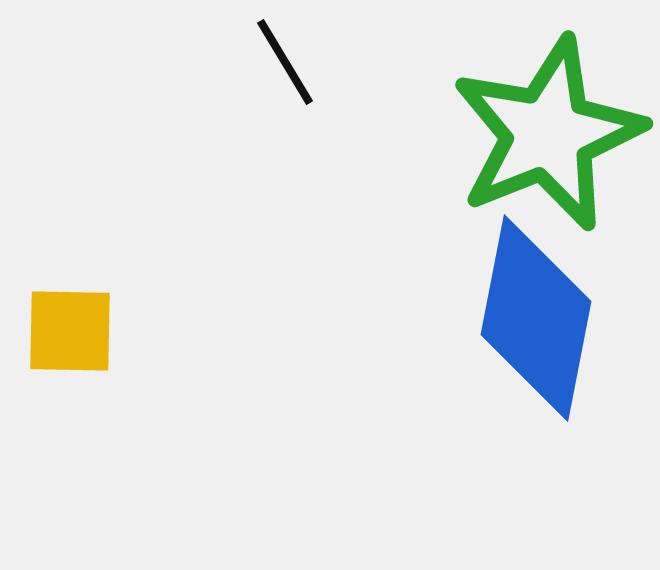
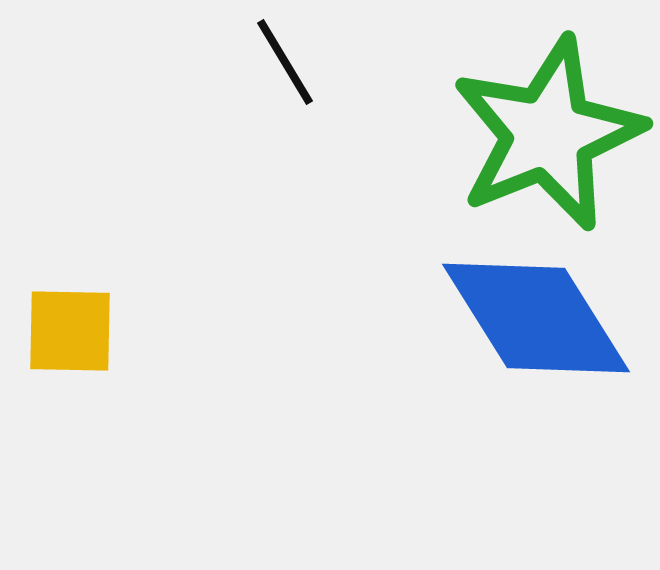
blue diamond: rotated 43 degrees counterclockwise
